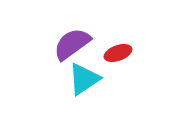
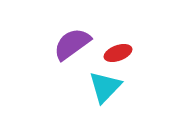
cyan triangle: moved 21 px right, 8 px down; rotated 12 degrees counterclockwise
